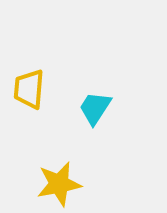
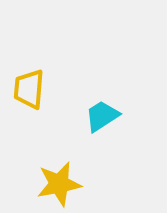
cyan trapezoid: moved 7 px right, 8 px down; rotated 24 degrees clockwise
